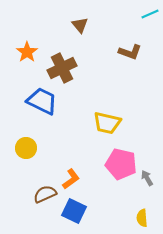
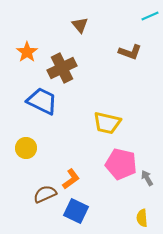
cyan line: moved 2 px down
blue square: moved 2 px right
